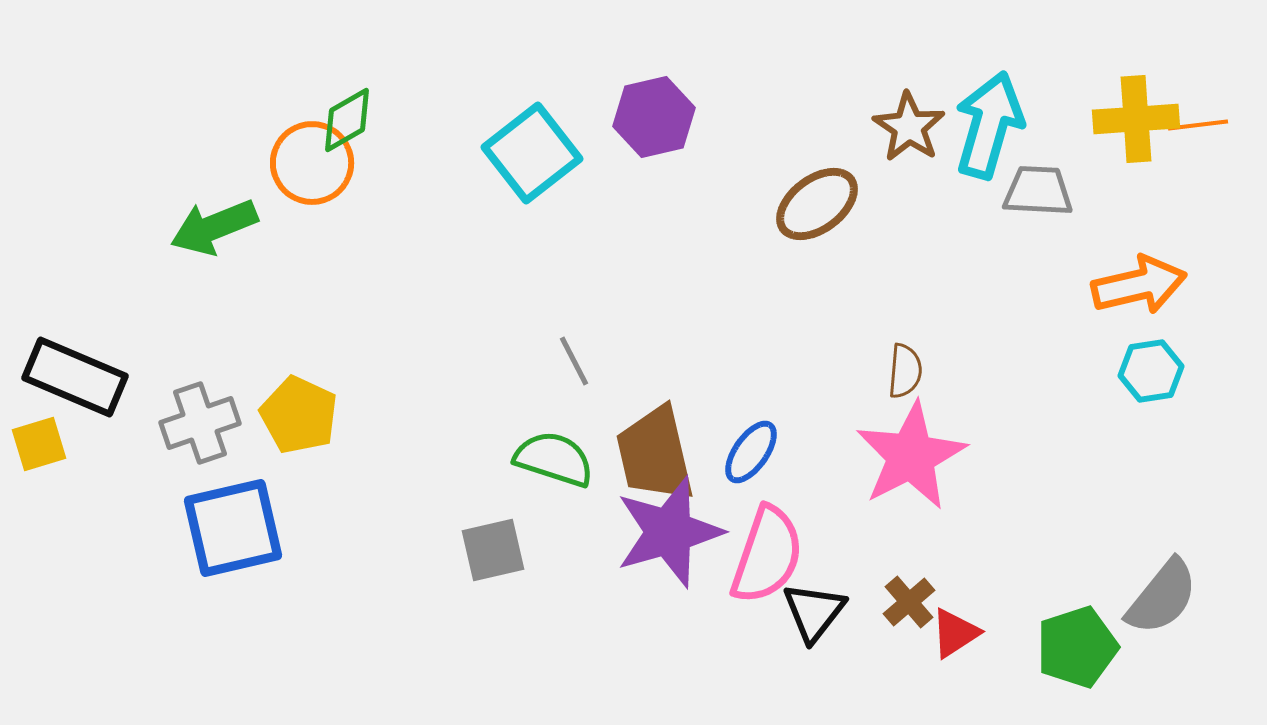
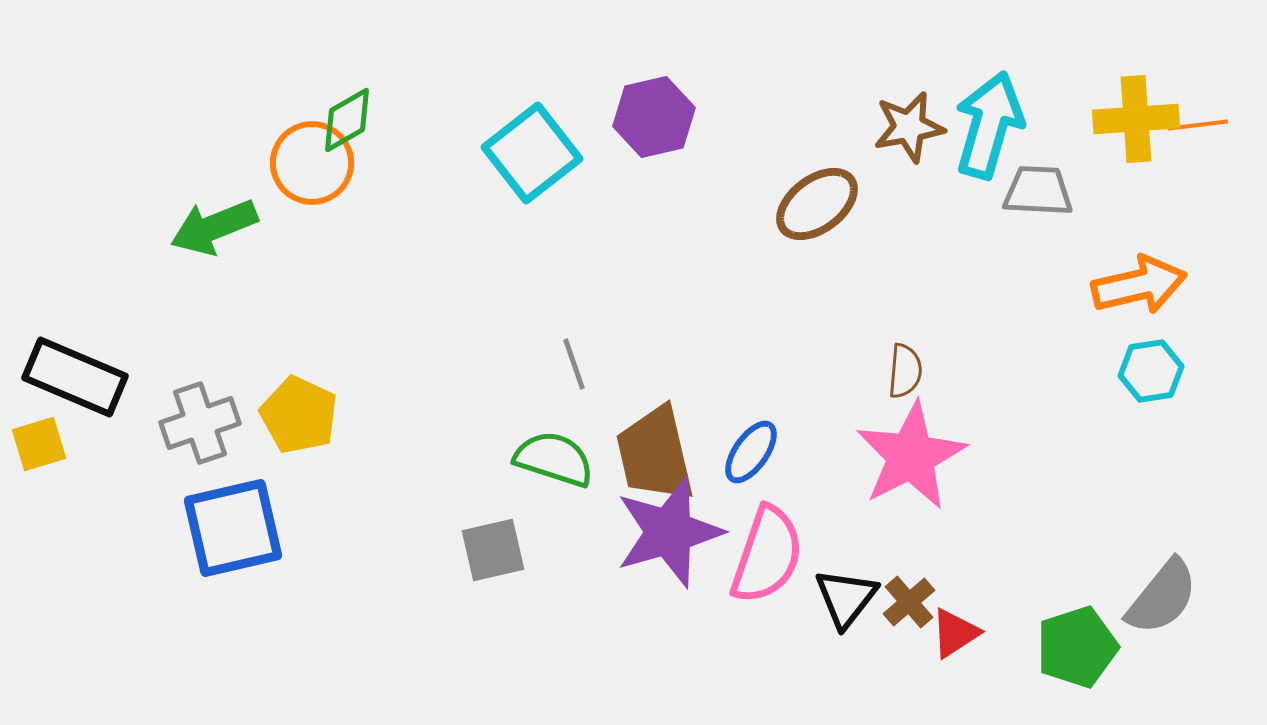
brown star: rotated 28 degrees clockwise
gray line: moved 3 px down; rotated 8 degrees clockwise
black triangle: moved 32 px right, 14 px up
